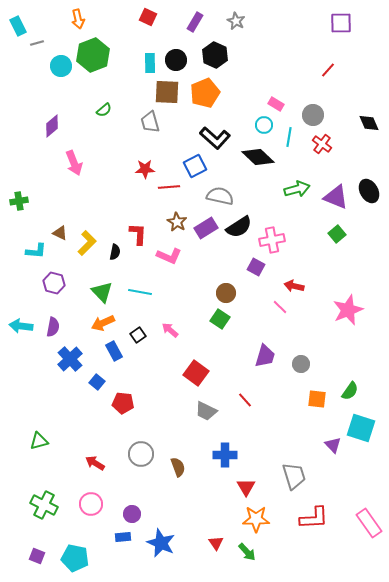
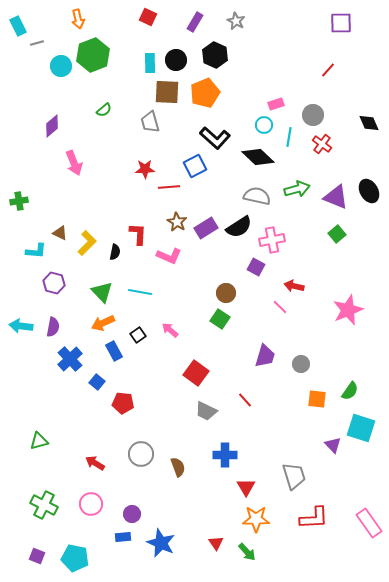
pink rectangle at (276, 104): rotated 49 degrees counterclockwise
gray semicircle at (220, 196): moved 37 px right
